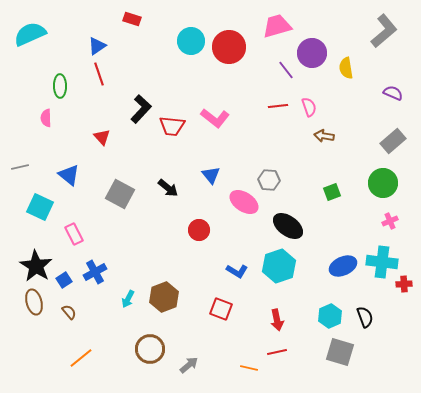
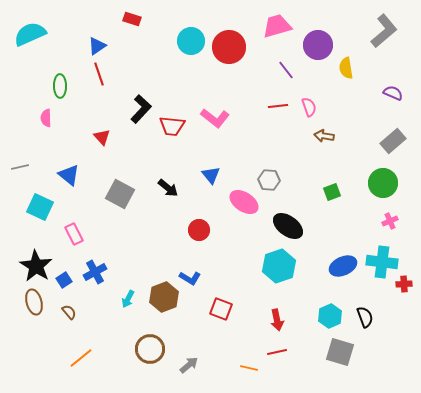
purple circle at (312, 53): moved 6 px right, 8 px up
blue L-shape at (237, 271): moved 47 px left, 7 px down
